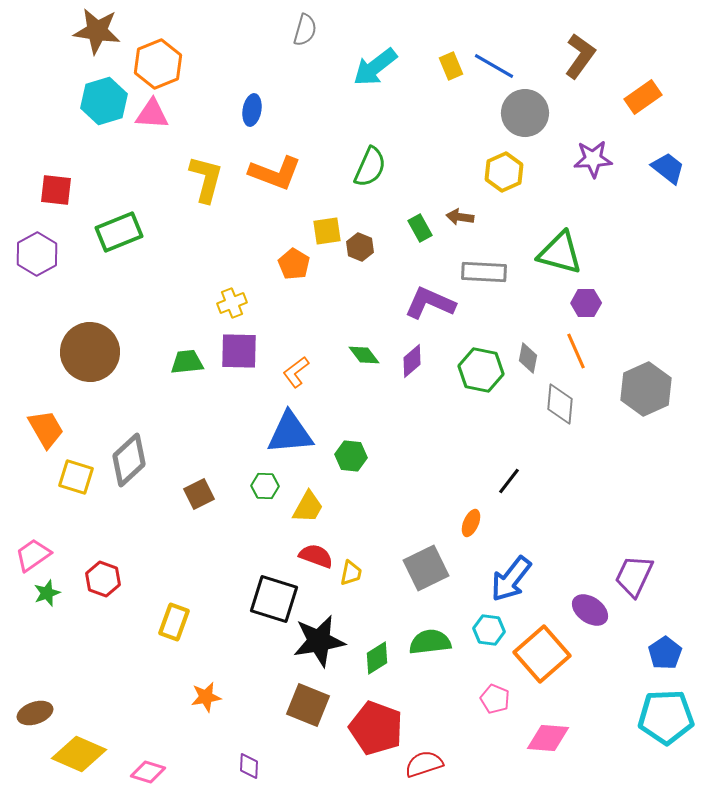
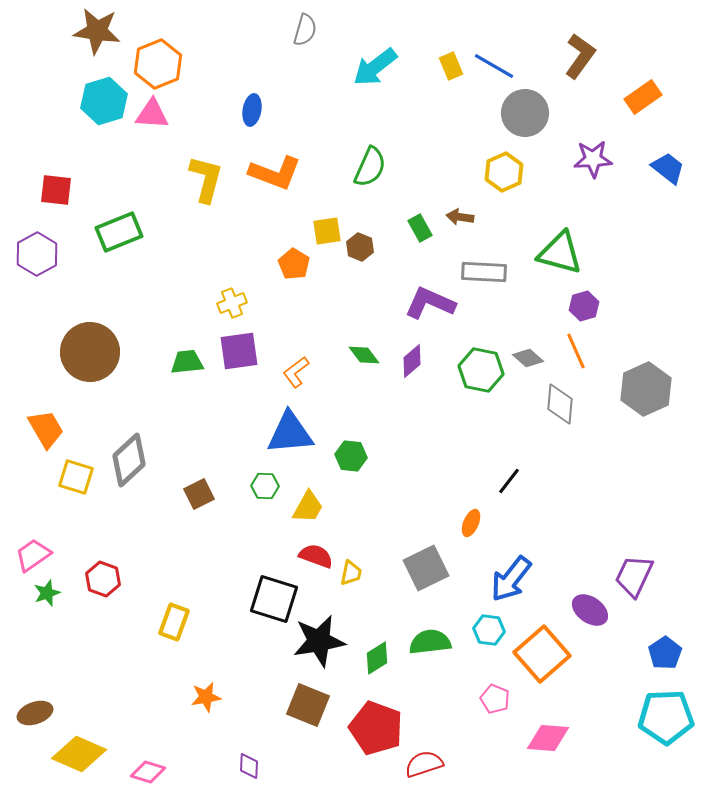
purple hexagon at (586, 303): moved 2 px left, 3 px down; rotated 16 degrees counterclockwise
purple square at (239, 351): rotated 9 degrees counterclockwise
gray diamond at (528, 358): rotated 60 degrees counterclockwise
